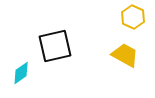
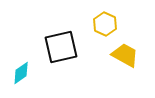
yellow hexagon: moved 28 px left, 7 px down
black square: moved 6 px right, 1 px down
